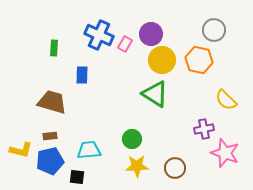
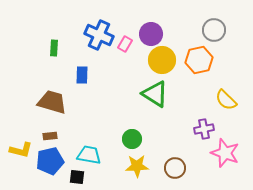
orange hexagon: rotated 24 degrees counterclockwise
cyan trapezoid: moved 5 px down; rotated 15 degrees clockwise
